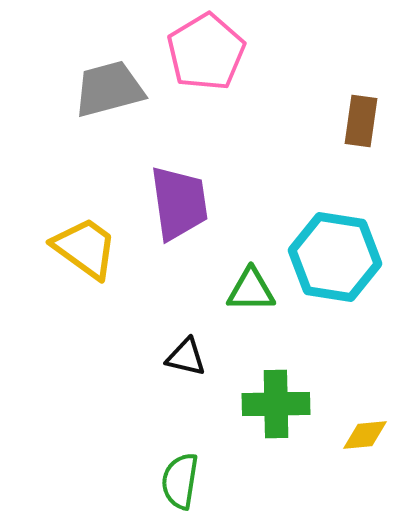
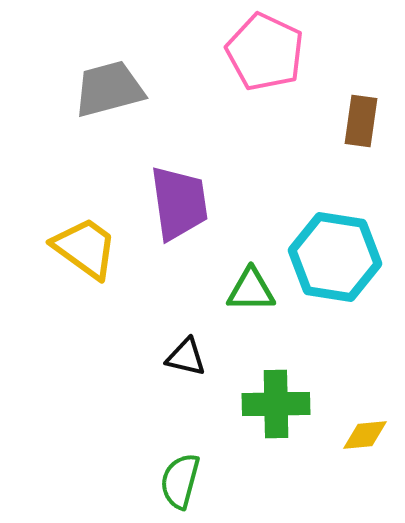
pink pentagon: moved 59 px right; rotated 16 degrees counterclockwise
green semicircle: rotated 6 degrees clockwise
